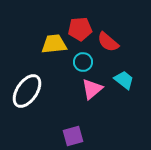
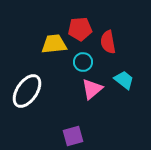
red semicircle: rotated 40 degrees clockwise
